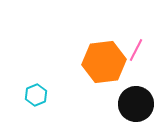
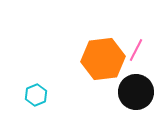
orange hexagon: moved 1 px left, 3 px up
black circle: moved 12 px up
